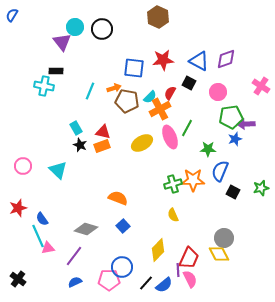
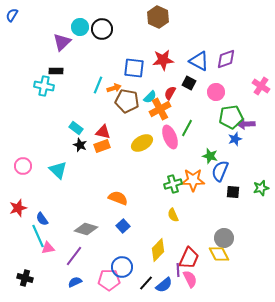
cyan circle at (75, 27): moved 5 px right
purple triangle at (62, 42): rotated 24 degrees clockwise
cyan line at (90, 91): moved 8 px right, 6 px up
pink circle at (218, 92): moved 2 px left
cyan rectangle at (76, 128): rotated 24 degrees counterclockwise
green star at (208, 149): moved 2 px right, 7 px down; rotated 14 degrees clockwise
black square at (233, 192): rotated 24 degrees counterclockwise
black cross at (18, 279): moved 7 px right, 1 px up; rotated 21 degrees counterclockwise
